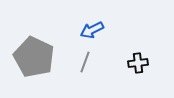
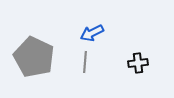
blue arrow: moved 3 px down
gray line: rotated 15 degrees counterclockwise
